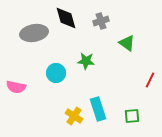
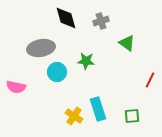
gray ellipse: moved 7 px right, 15 px down
cyan circle: moved 1 px right, 1 px up
